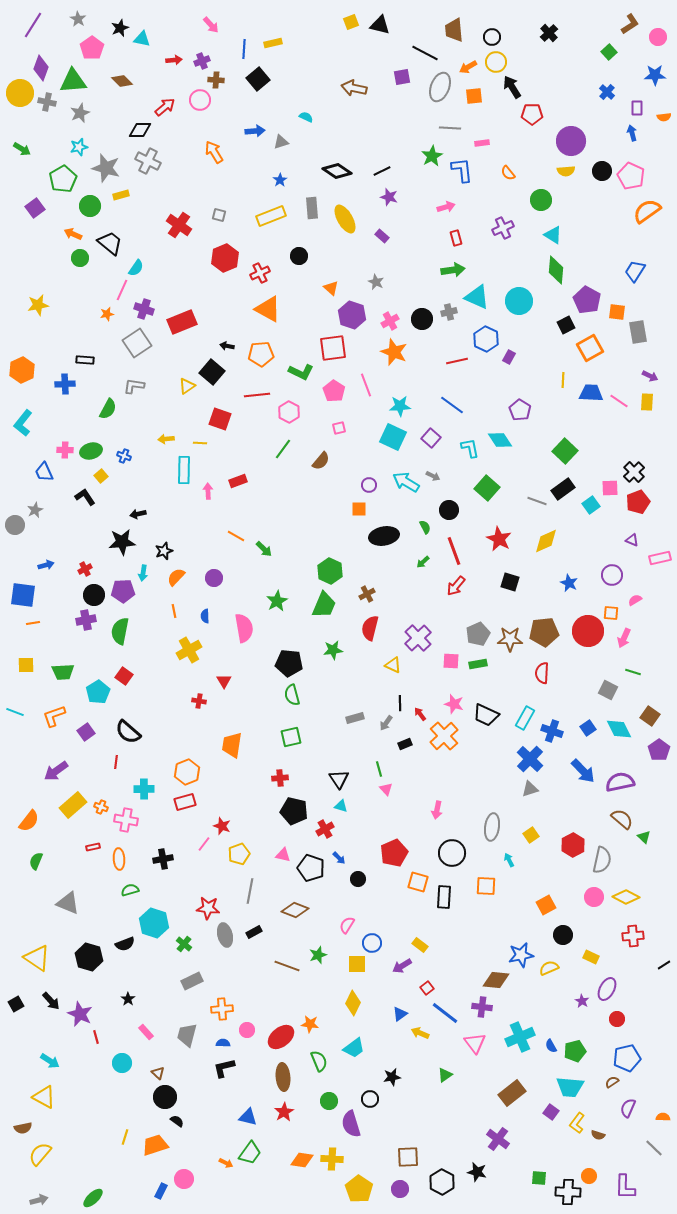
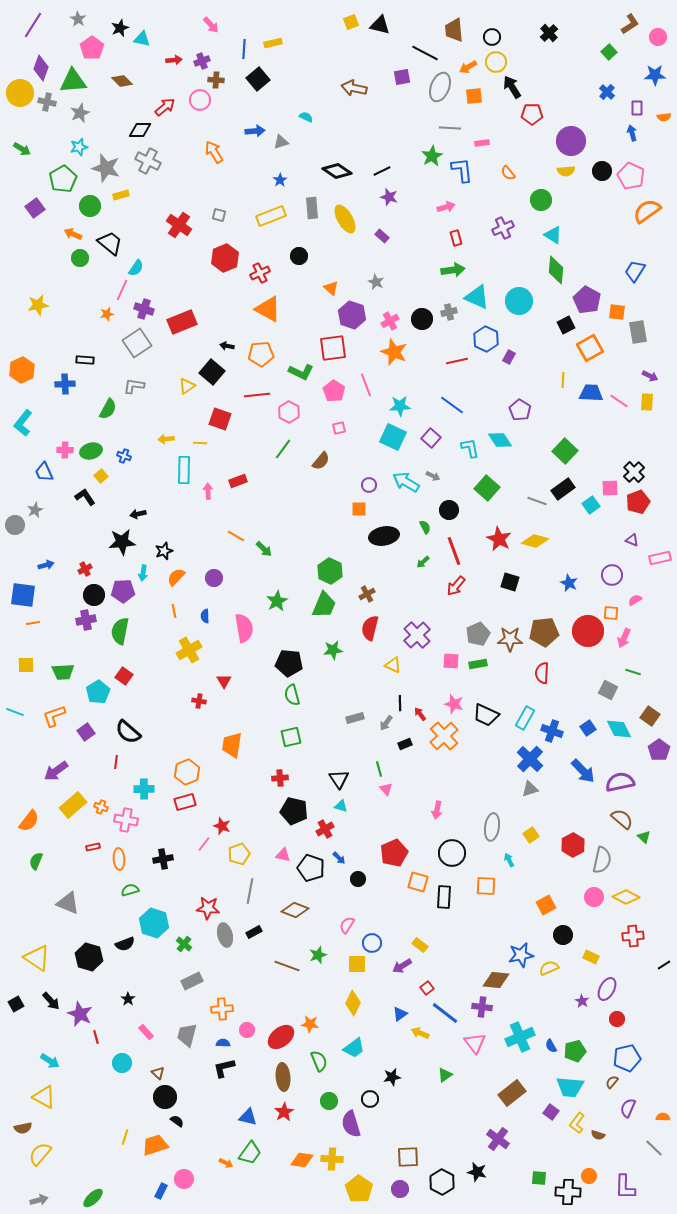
yellow diamond at (546, 541): moved 11 px left; rotated 40 degrees clockwise
purple cross at (418, 638): moved 1 px left, 3 px up
brown semicircle at (612, 1082): rotated 16 degrees counterclockwise
